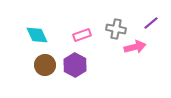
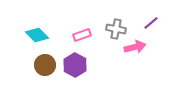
cyan diamond: rotated 20 degrees counterclockwise
